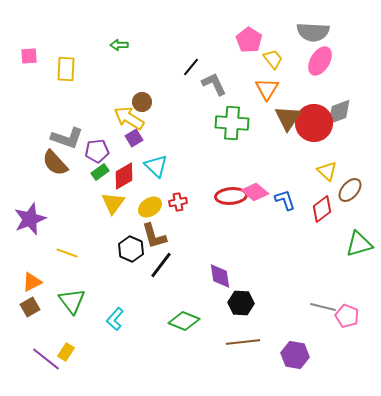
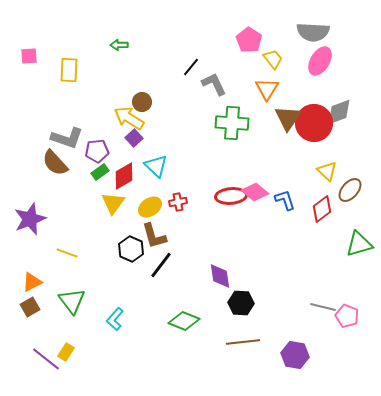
yellow rectangle at (66, 69): moved 3 px right, 1 px down
purple square at (134, 138): rotated 12 degrees counterclockwise
